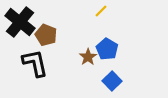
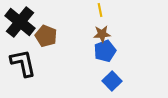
yellow line: moved 1 px left, 1 px up; rotated 56 degrees counterclockwise
brown pentagon: moved 1 px down
blue pentagon: moved 2 px left, 2 px down; rotated 20 degrees clockwise
brown star: moved 14 px right, 23 px up; rotated 30 degrees clockwise
black L-shape: moved 12 px left
